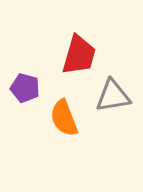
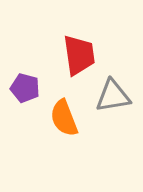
red trapezoid: rotated 24 degrees counterclockwise
